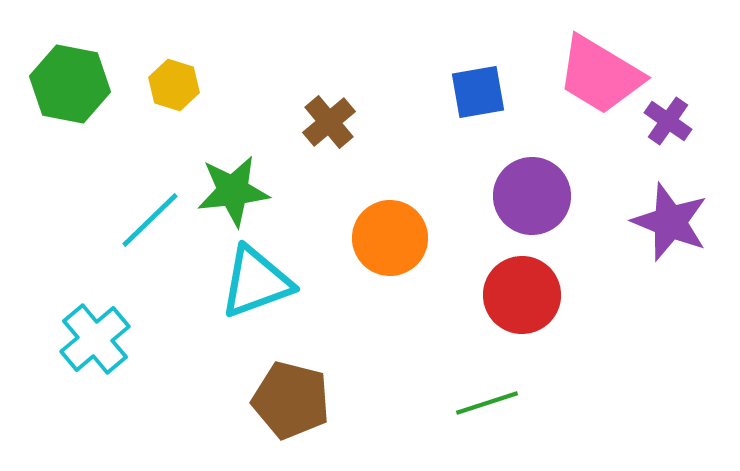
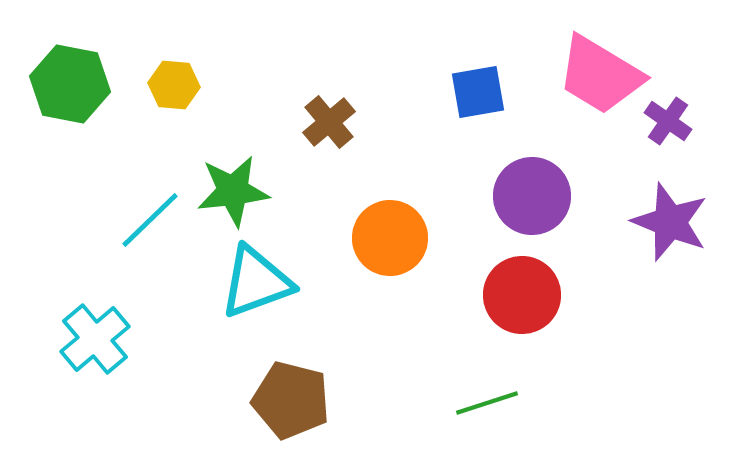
yellow hexagon: rotated 12 degrees counterclockwise
